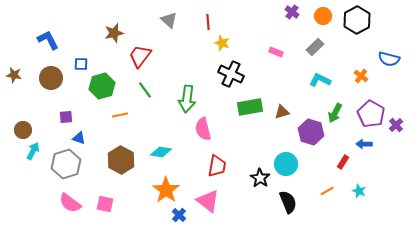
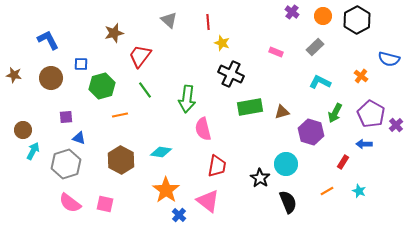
cyan L-shape at (320, 80): moved 2 px down
